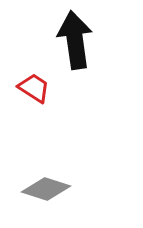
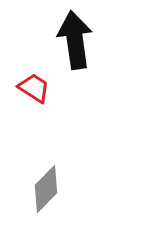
gray diamond: rotated 63 degrees counterclockwise
